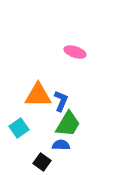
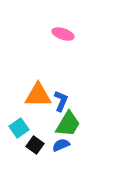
pink ellipse: moved 12 px left, 18 px up
blue semicircle: rotated 24 degrees counterclockwise
black square: moved 7 px left, 17 px up
